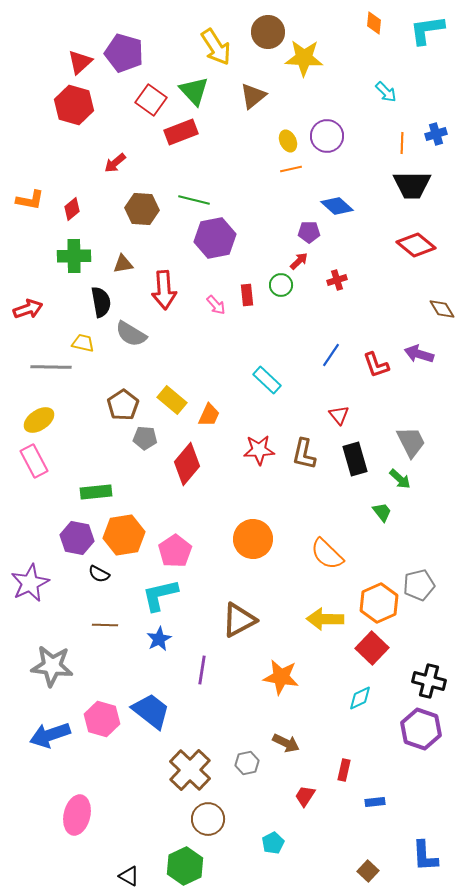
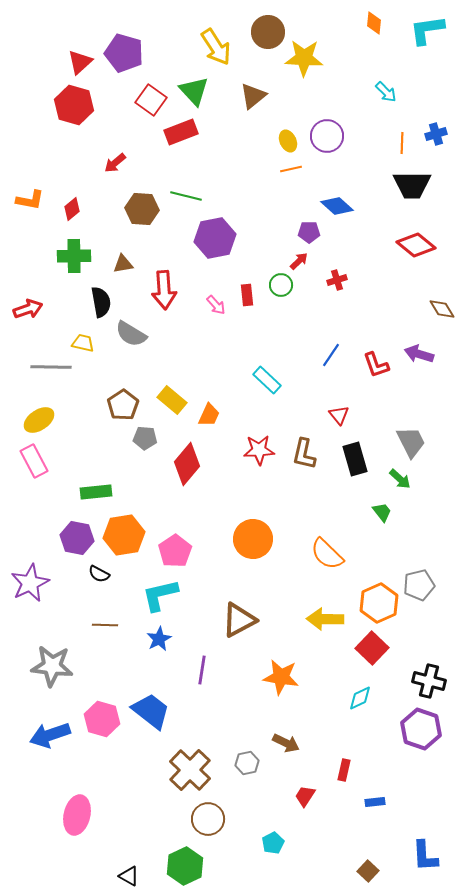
green line at (194, 200): moved 8 px left, 4 px up
